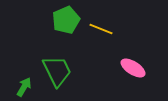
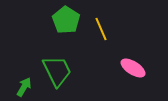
green pentagon: rotated 16 degrees counterclockwise
yellow line: rotated 45 degrees clockwise
